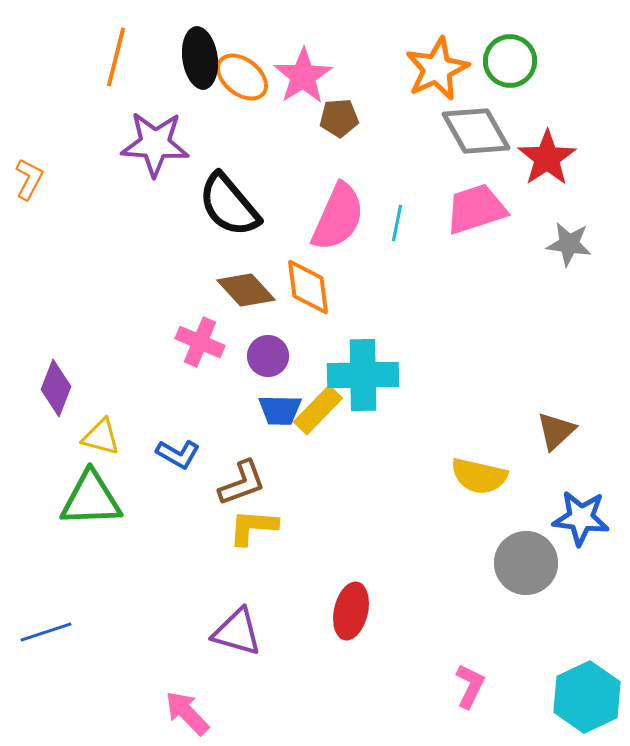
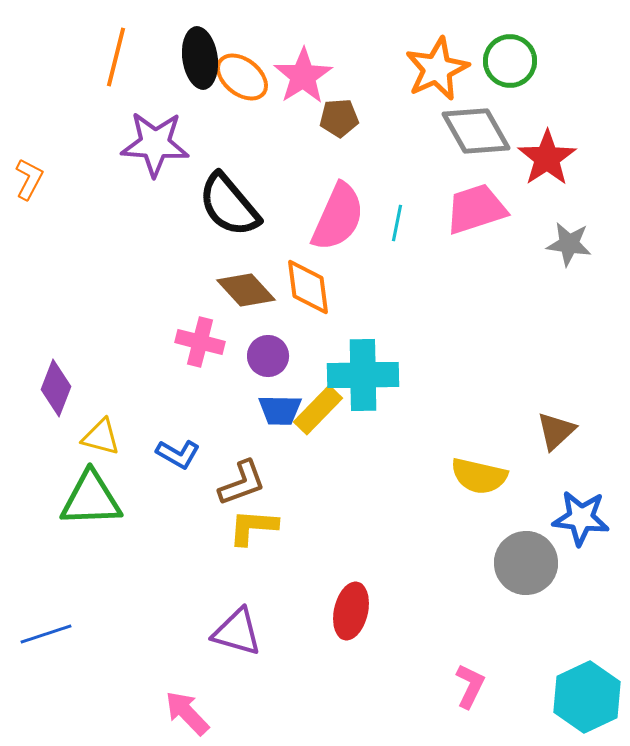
pink cross: rotated 9 degrees counterclockwise
blue line: moved 2 px down
